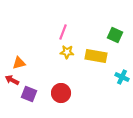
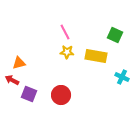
pink line: moved 2 px right; rotated 49 degrees counterclockwise
red circle: moved 2 px down
